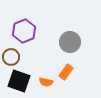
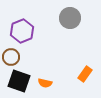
purple hexagon: moved 2 px left
gray circle: moved 24 px up
orange rectangle: moved 19 px right, 2 px down
orange semicircle: moved 1 px left, 1 px down
